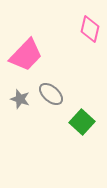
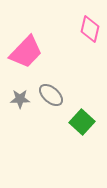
pink trapezoid: moved 3 px up
gray ellipse: moved 1 px down
gray star: rotated 18 degrees counterclockwise
